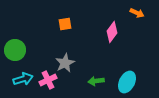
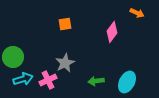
green circle: moved 2 px left, 7 px down
